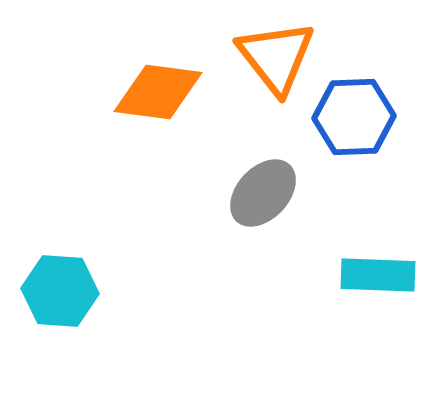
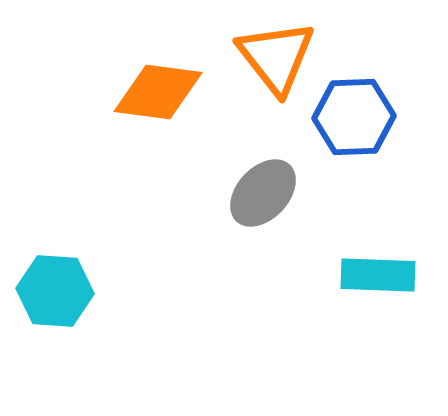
cyan hexagon: moved 5 px left
